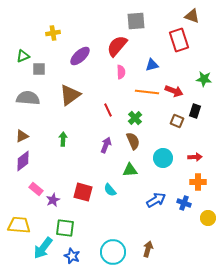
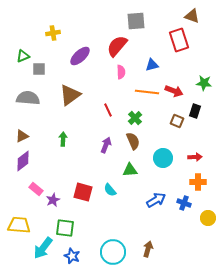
green star at (204, 79): moved 4 px down
